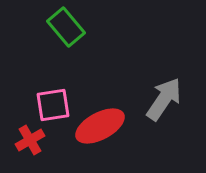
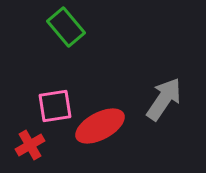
pink square: moved 2 px right, 1 px down
red cross: moved 5 px down
